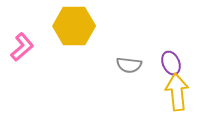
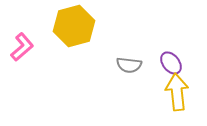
yellow hexagon: rotated 15 degrees counterclockwise
purple ellipse: rotated 15 degrees counterclockwise
